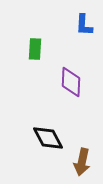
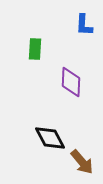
black diamond: moved 2 px right
brown arrow: rotated 52 degrees counterclockwise
